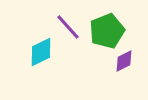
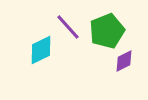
cyan diamond: moved 2 px up
